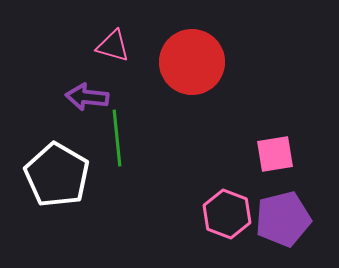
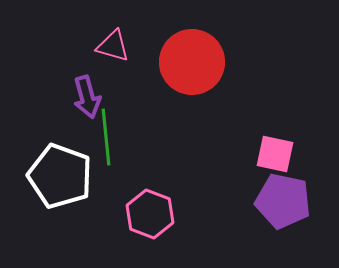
purple arrow: rotated 111 degrees counterclockwise
green line: moved 11 px left, 1 px up
pink square: rotated 21 degrees clockwise
white pentagon: moved 3 px right, 1 px down; rotated 10 degrees counterclockwise
pink hexagon: moved 77 px left
purple pentagon: moved 18 px up; rotated 26 degrees clockwise
